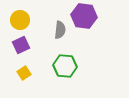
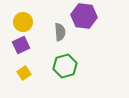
yellow circle: moved 3 px right, 2 px down
gray semicircle: moved 2 px down; rotated 12 degrees counterclockwise
green hexagon: rotated 20 degrees counterclockwise
